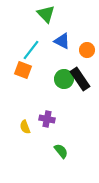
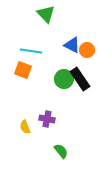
blue triangle: moved 10 px right, 4 px down
cyan line: moved 1 px down; rotated 60 degrees clockwise
